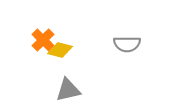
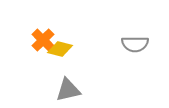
gray semicircle: moved 8 px right
yellow diamond: moved 1 px up
